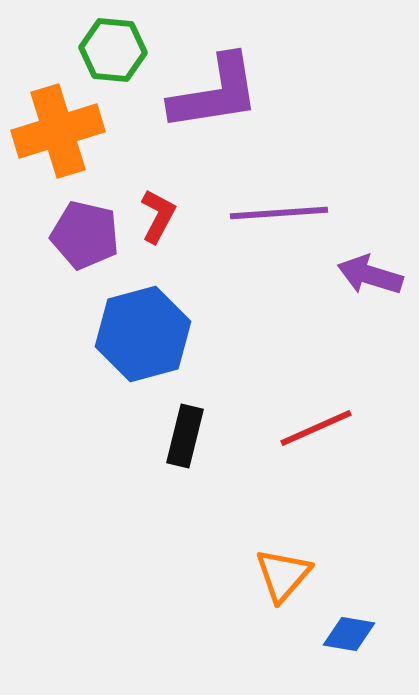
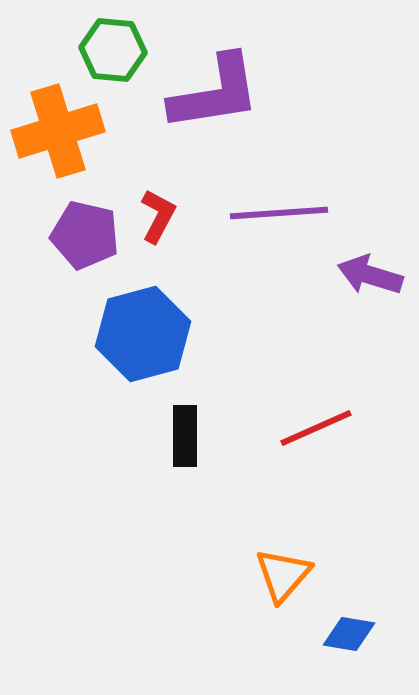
black rectangle: rotated 14 degrees counterclockwise
